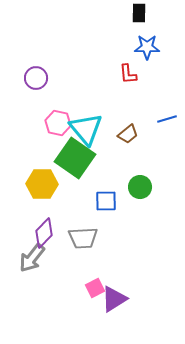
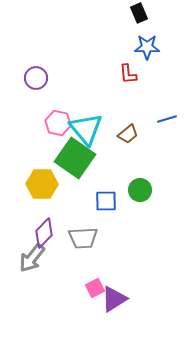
black rectangle: rotated 24 degrees counterclockwise
green circle: moved 3 px down
